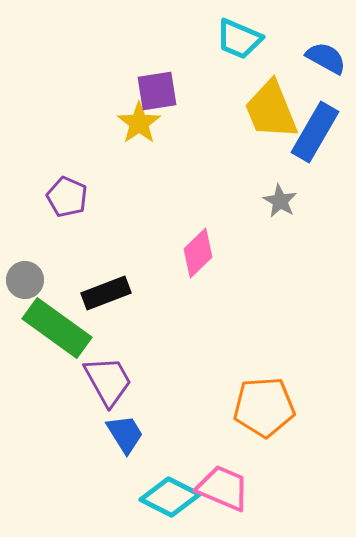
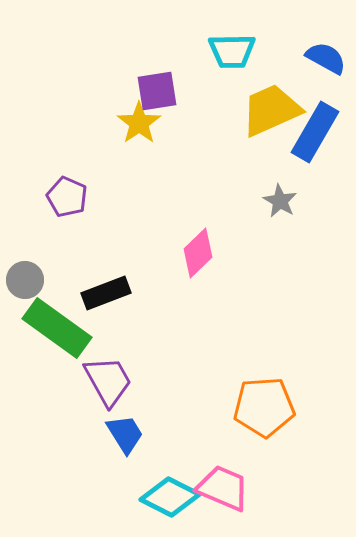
cyan trapezoid: moved 7 px left, 12 px down; rotated 24 degrees counterclockwise
yellow trapezoid: rotated 88 degrees clockwise
